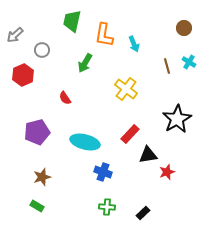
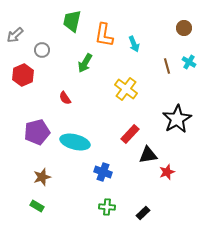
cyan ellipse: moved 10 px left
